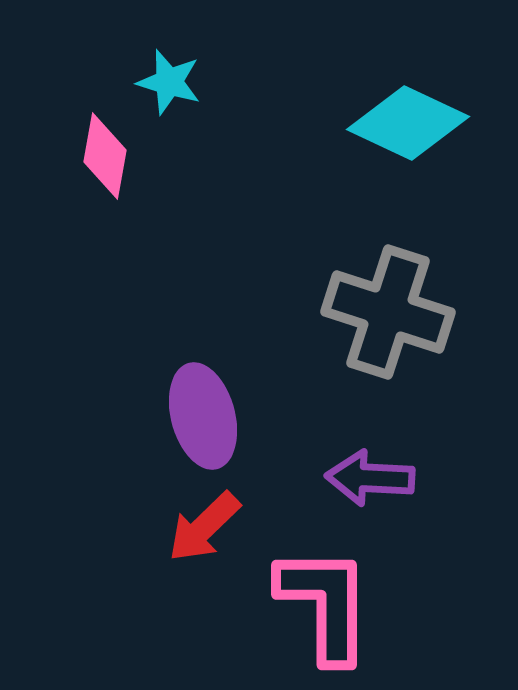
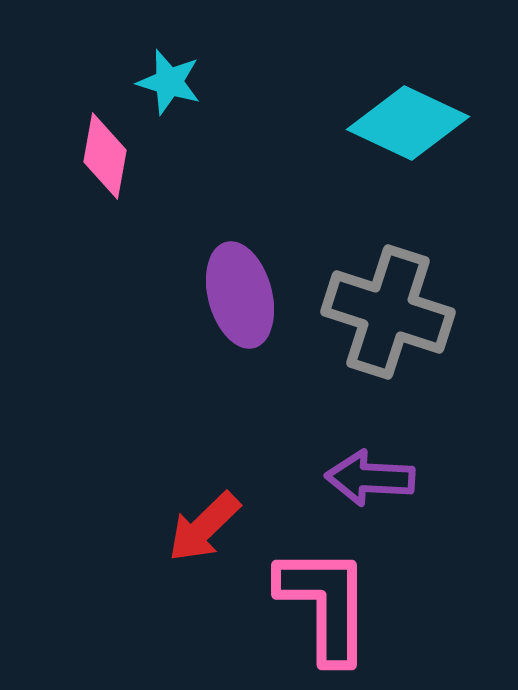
purple ellipse: moved 37 px right, 121 px up
